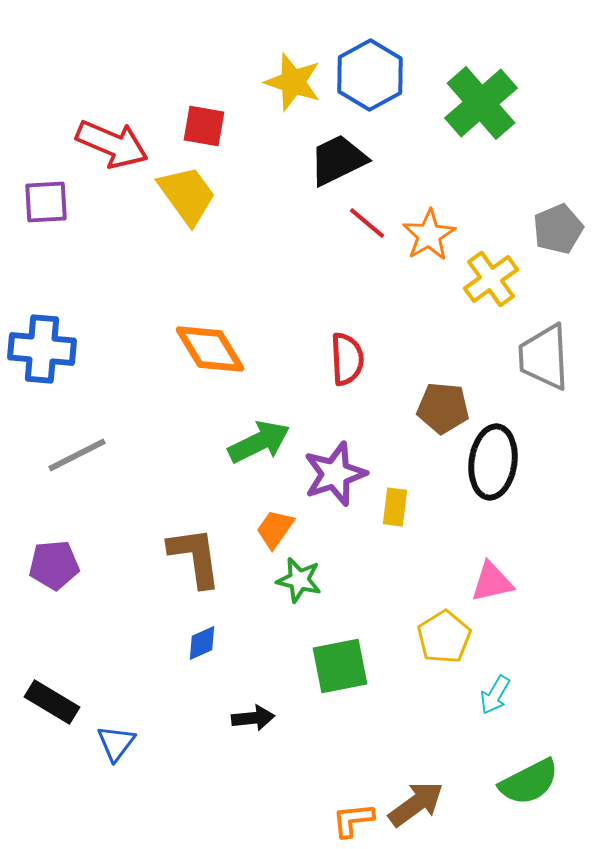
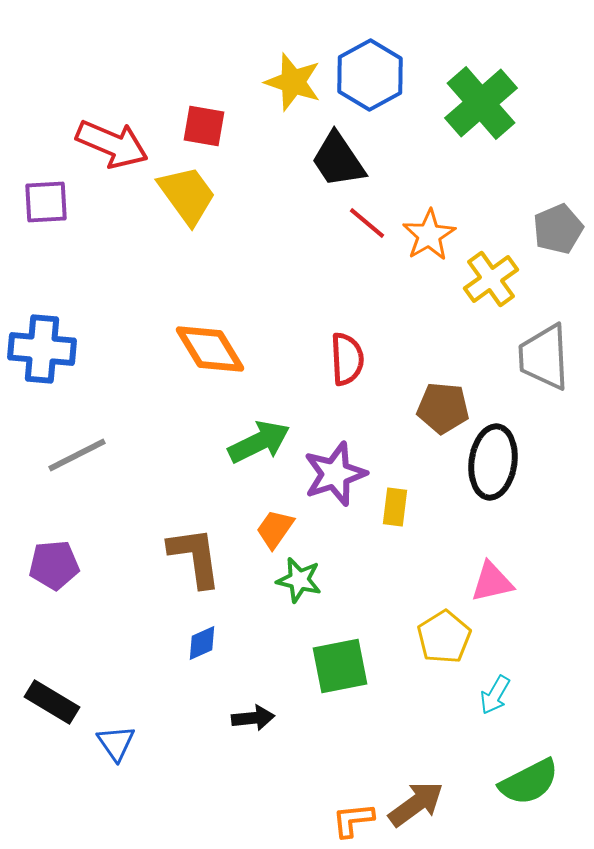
black trapezoid: rotated 98 degrees counterclockwise
blue triangle: rotated 12 degrees counterclockwise
